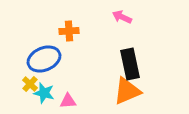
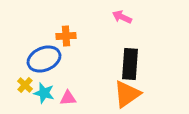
orange cross: moved 3 px left, 5 px down
black rectangle: rotated 16 degrees clockwise
yellow cross: moved 5 px left, 1 px down
orange triangle: moved 3 px down; rotated 12 degrees counterclockwise
pink triangle: moved 3 px up
